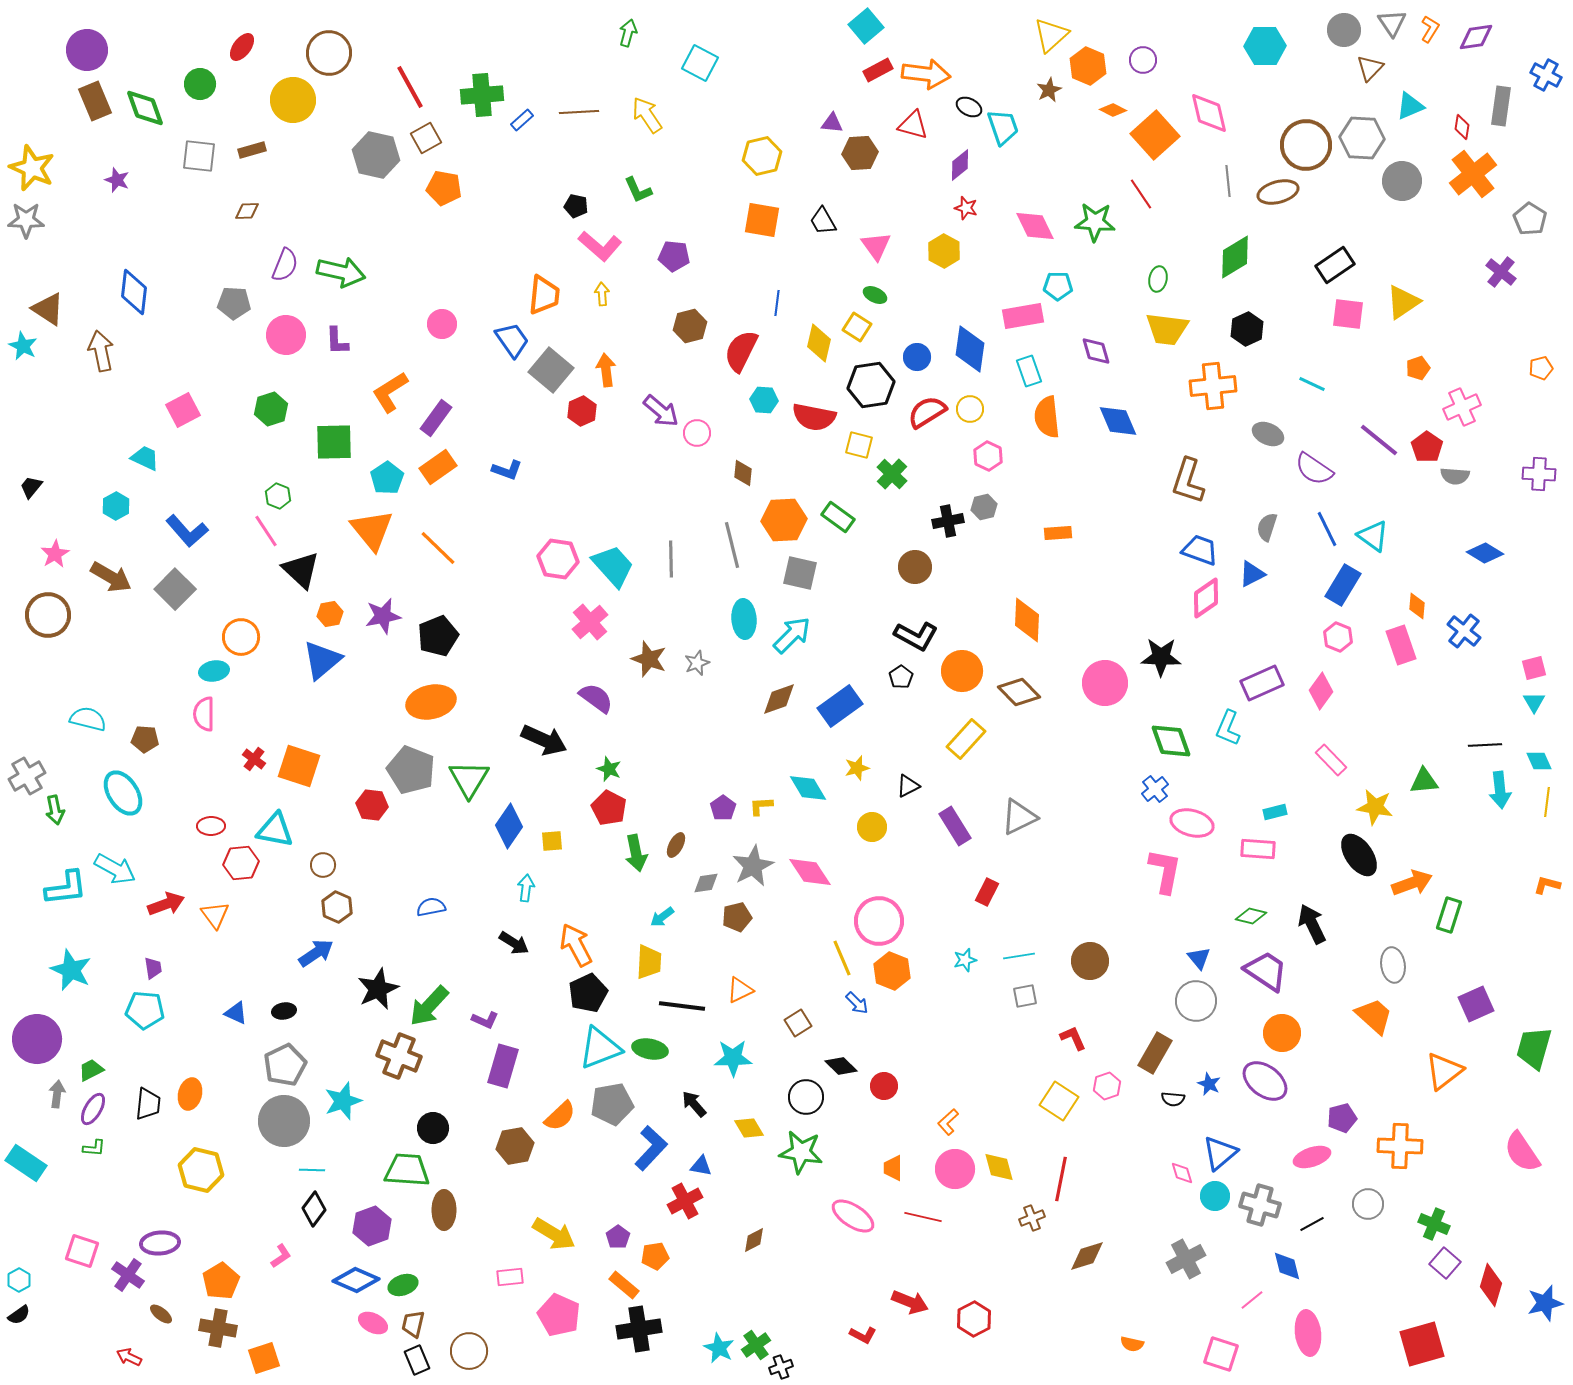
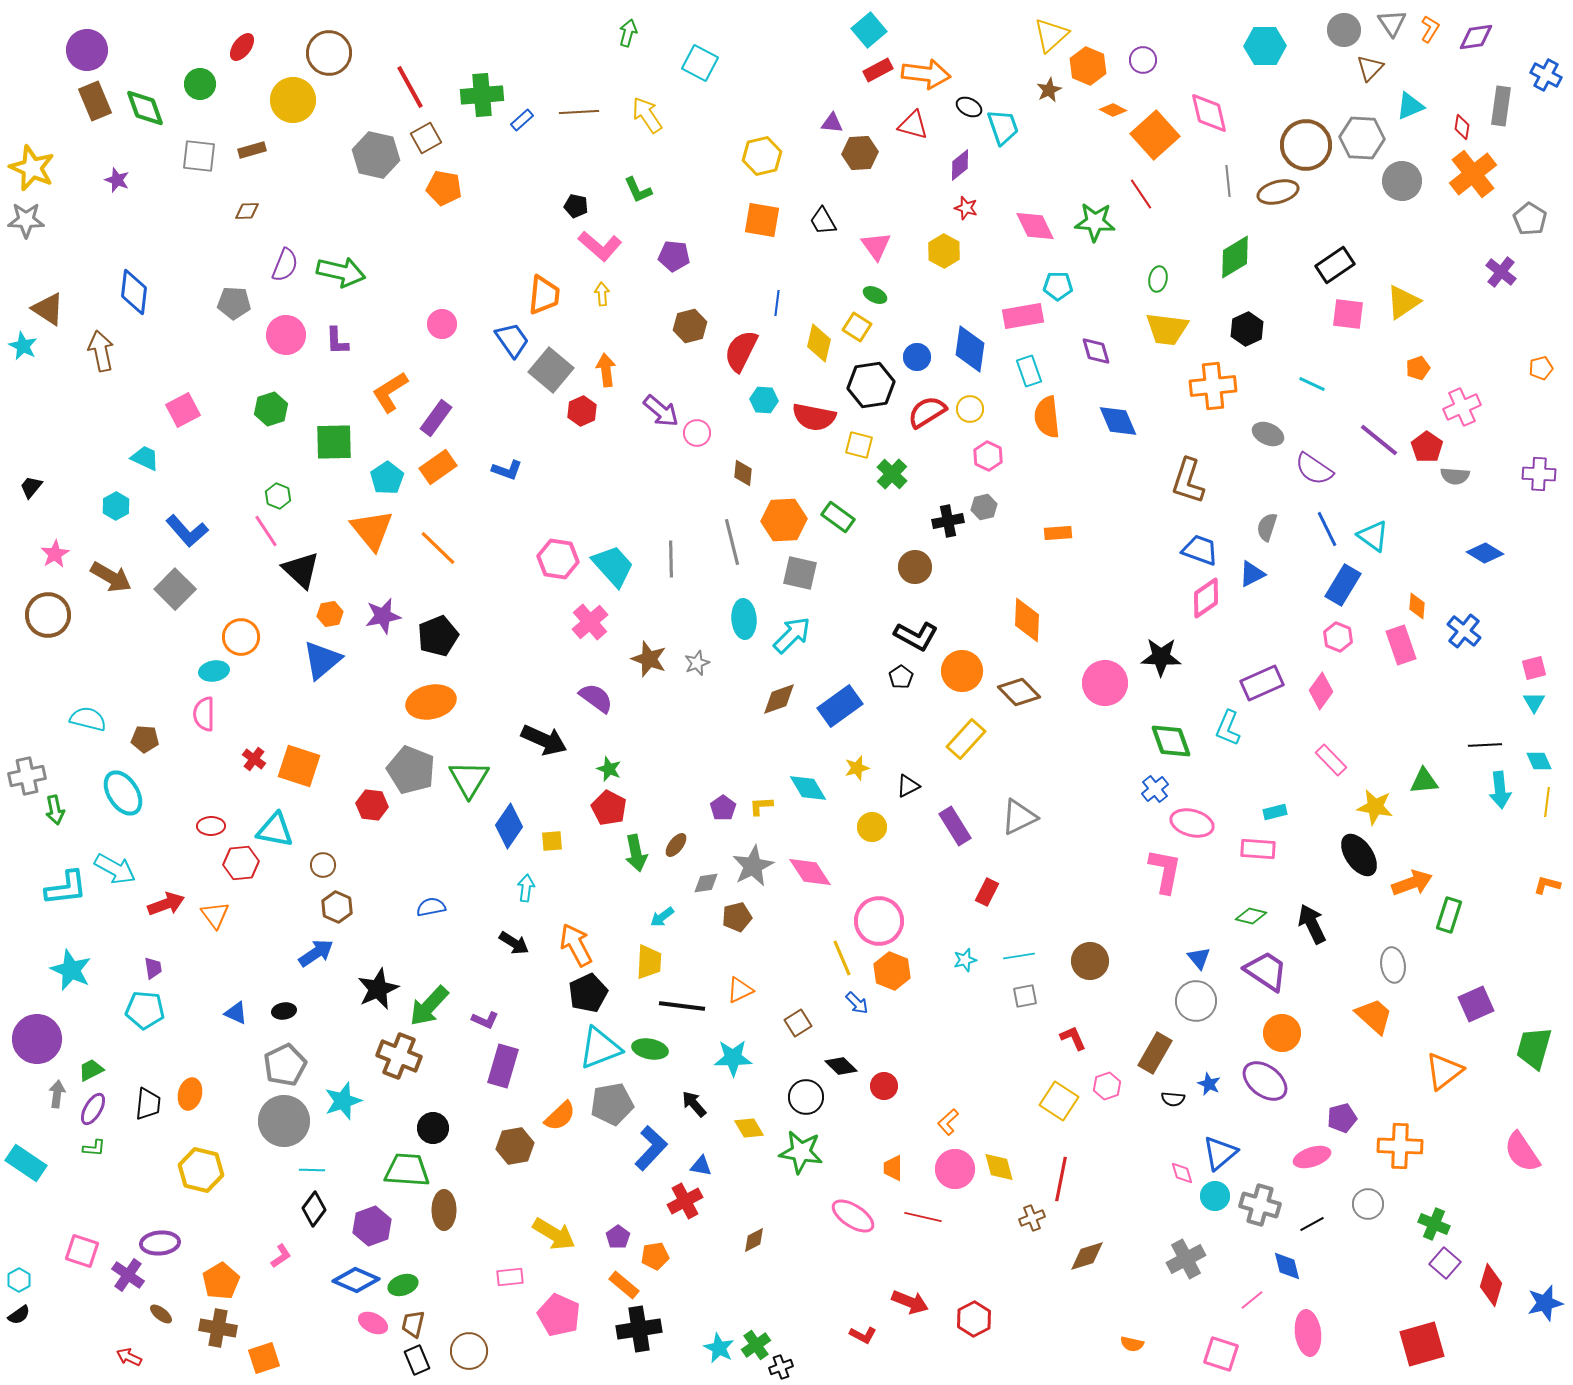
cyan square at (866, 26): moved 3 px right, 4 px down
gray line at (732, 545): moved 3 px up
gray cross at (27, 776): rotated 18 degrees clockwise
brown ellipse at (676, 845): rotated 10 degrees clockwise
